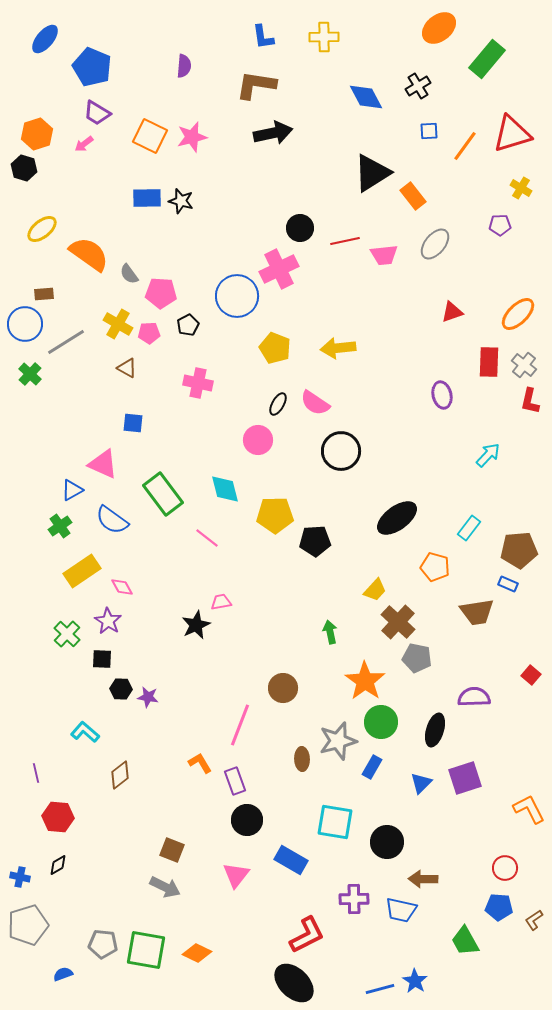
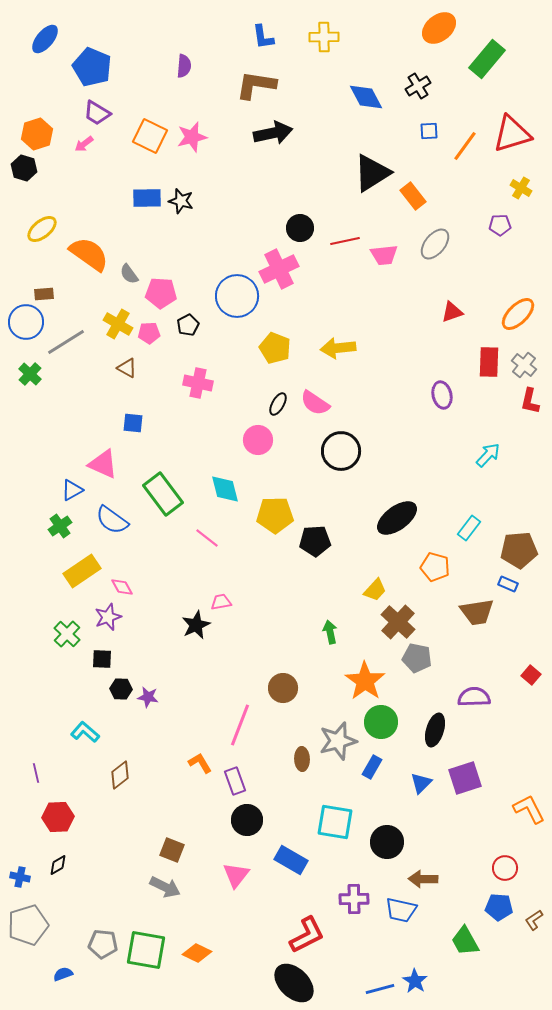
blue circle at (25, 324): moved 1 px right, 2 px up
purple star at (108, 621): moved 4 px up; rotated 20 degrees clockwise
red hexagon at (58, 817): rotated 8 degrees counterclockwise
